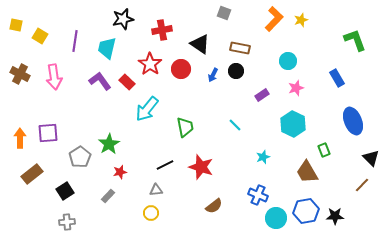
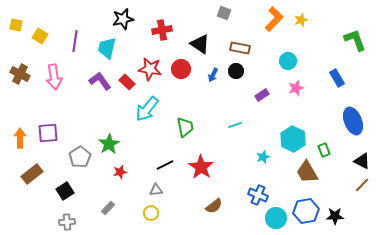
red star at (150, 64): moved 5 px down; rotated 25 degrees counterclockwise
cyan hexagon at (293, 124): moved 15 px down
cyan line at (235, 125): rotated 64 degrees counterclockwise
black triangle at (371, 158): moved 9 px left, 3 px down; rotated 18 degrees counterclockwise
red star at (201, 167): rotated 15 degrees clockwise
gray rectangle at (108, 196): moved 12 px down
